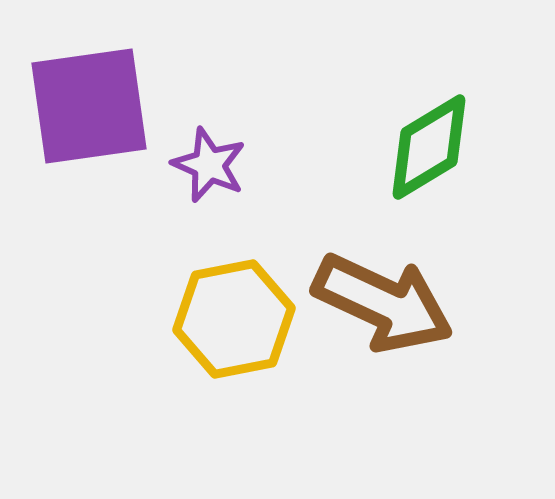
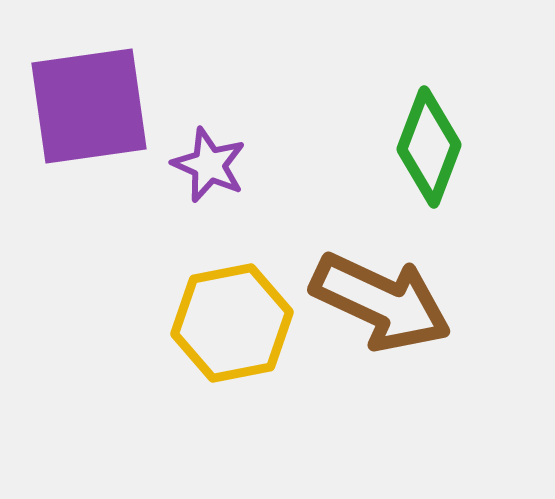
green diamond: rotated 38 degrees counterclockwise
brown arrow: moved 2 px left, 1 px up
yellow hexagon: moved 2 px left, 4 px down
